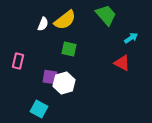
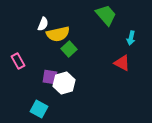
yellow semicircle: moved 7 px left, 14 px down; rotated 25 degrees clockwise
cyan arrow: rotated 136 degrees clockwise
green square: rotated 35 degrees clockwise
pink rectangle: rotated 42 degrees counterclockwise
